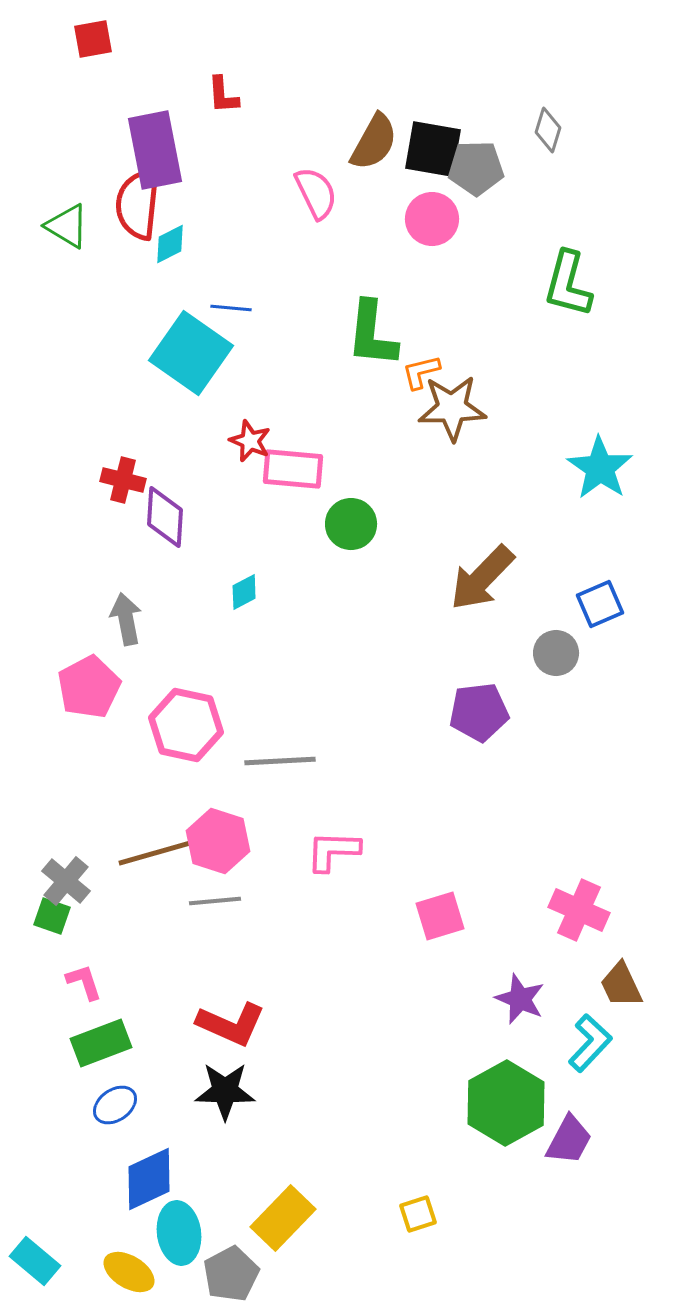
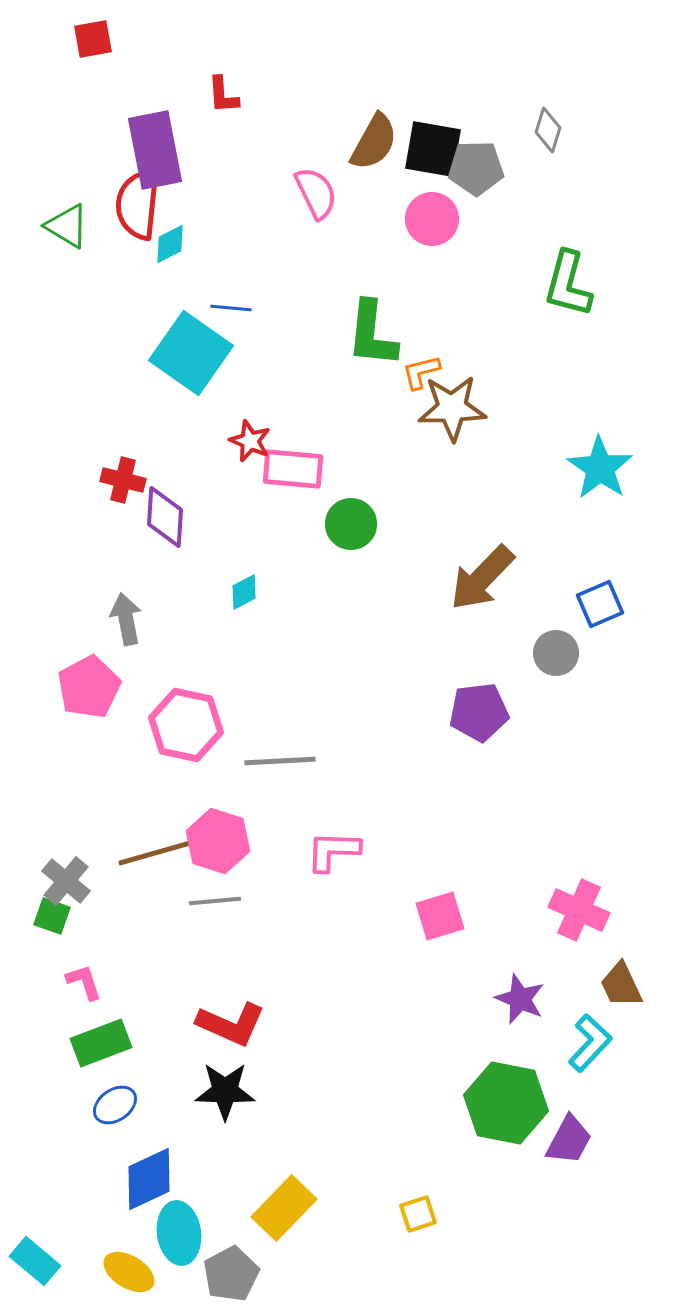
green hexagon at (506, 1103): rotated 20 degrees counterclockwise
yellow rectangle at (283, 1218): moved 1 px right, 10 px up
